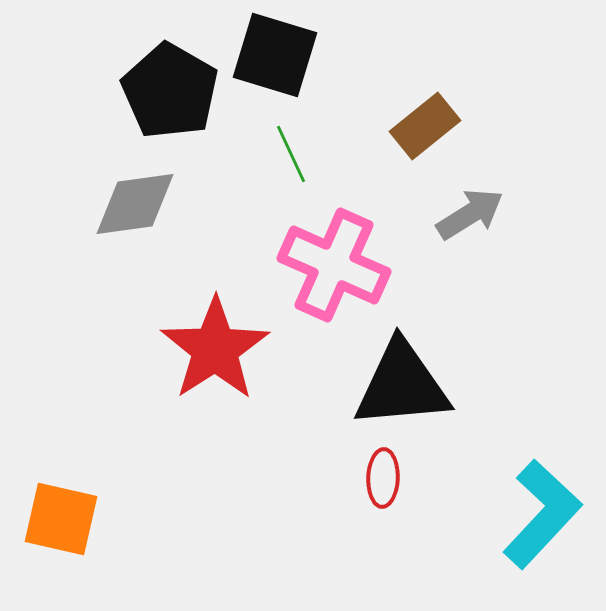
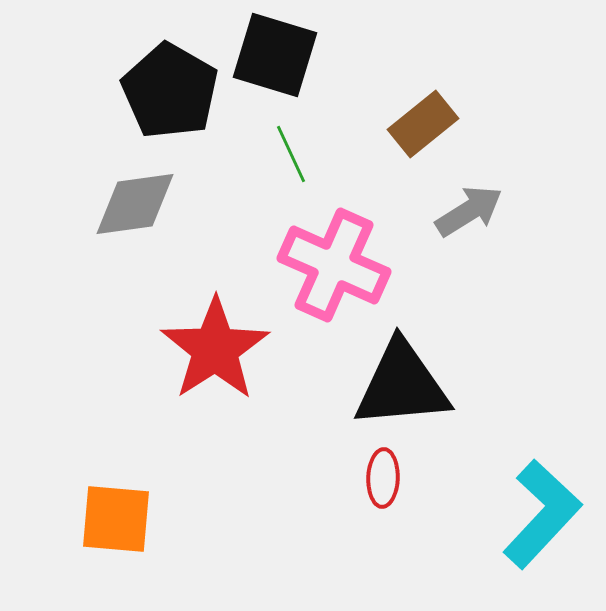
brown rectangle: moved 2 px left, 2 px up
gray arrow: moved 1 px left, 3 px up
orange square: moved 55 px right; rotated 8 degrees counterclockwise
